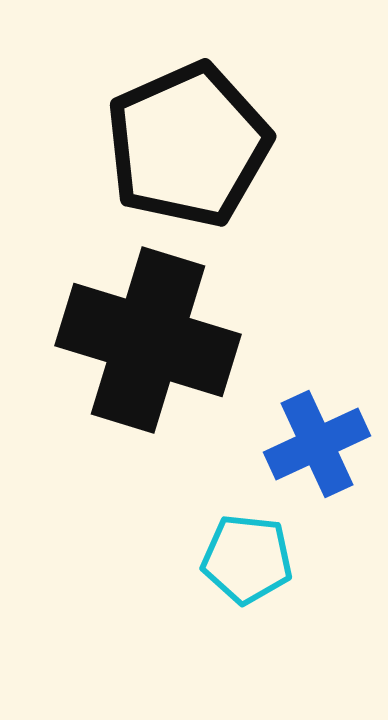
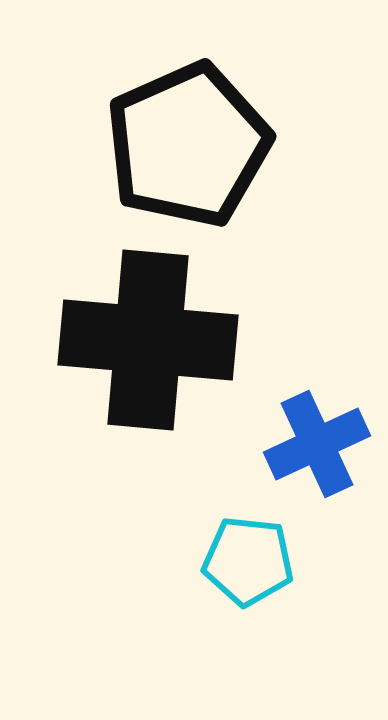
black cross: rotated 12 degrees counterclockwise
cyan pentagon: moved 1 px right, 2 px down
